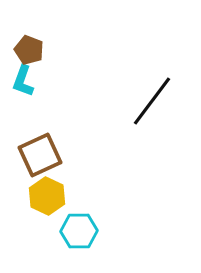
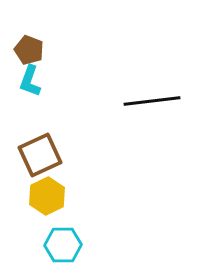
cyan L-shape: moved 7 px right
black line: rotated 46 degrees clockwise
yellow hexagon: rotated 9 degrees clockwise
cyan hexagon: moved 16 px left, 14 px down
